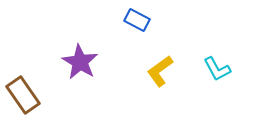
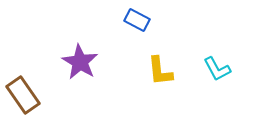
yellow L-shape: rotated 60 degrees counterclockwise
